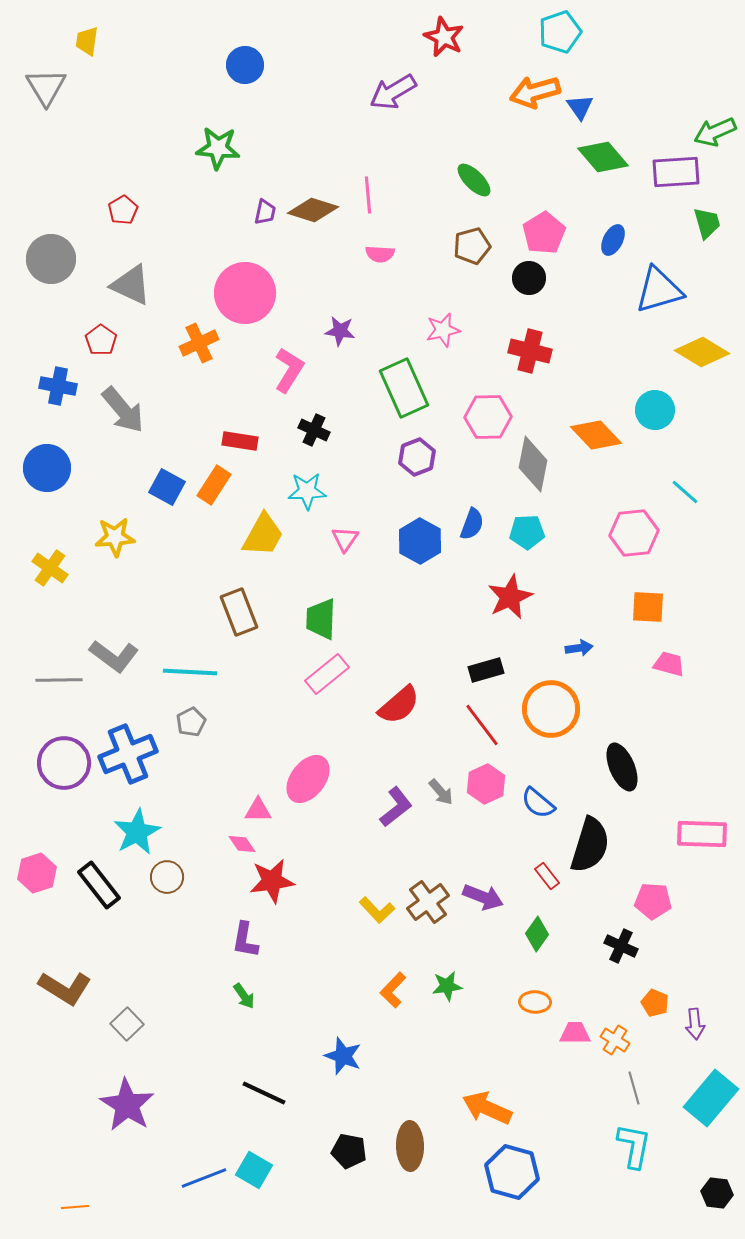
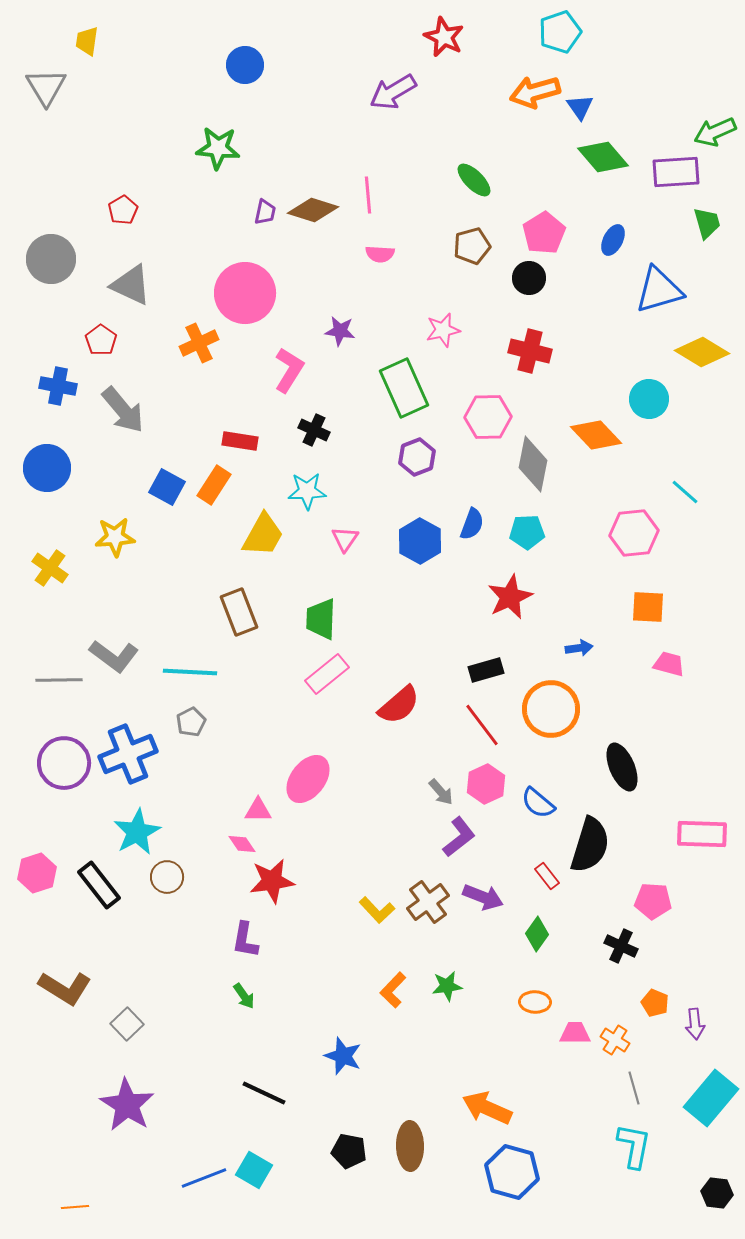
cyan circle at (655, 410): moved 6 px left, 11 px up
purple L-shape at (396, 807): moved 63 px right, 30 px down
